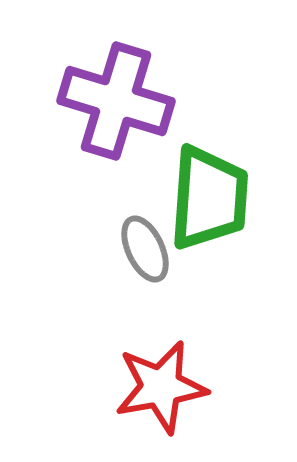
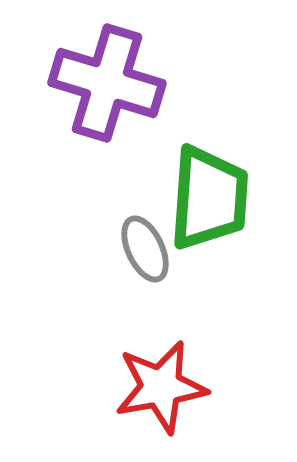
purple cross: moved 9 px left, 18 px up
